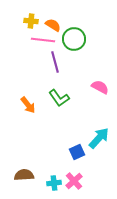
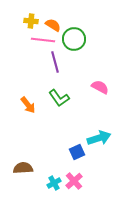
cyan arrow: rotated 30 degrees clockwise
brown semicircle: moved 1 px left, 7 px up
cyan cross: rotated 24 degrees counterclockwise
